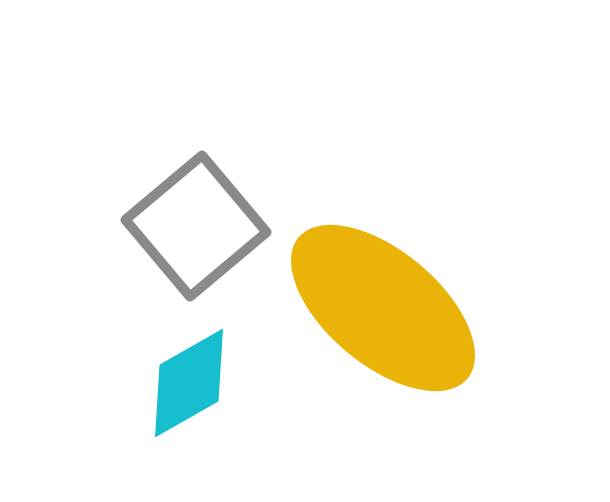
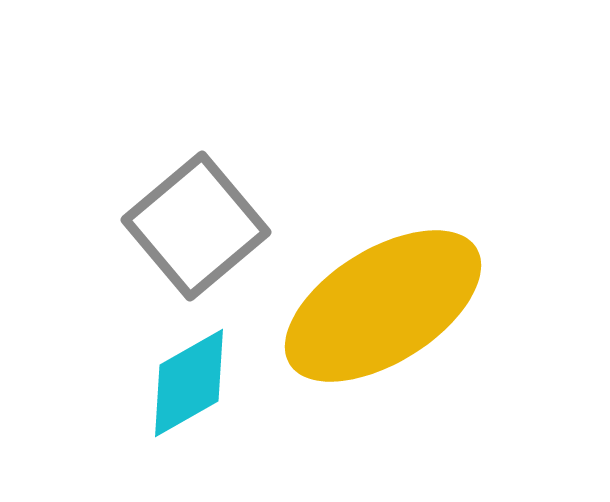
yellow ellipse: moved 2 px up; rotated 72 degrees counterclockwise
